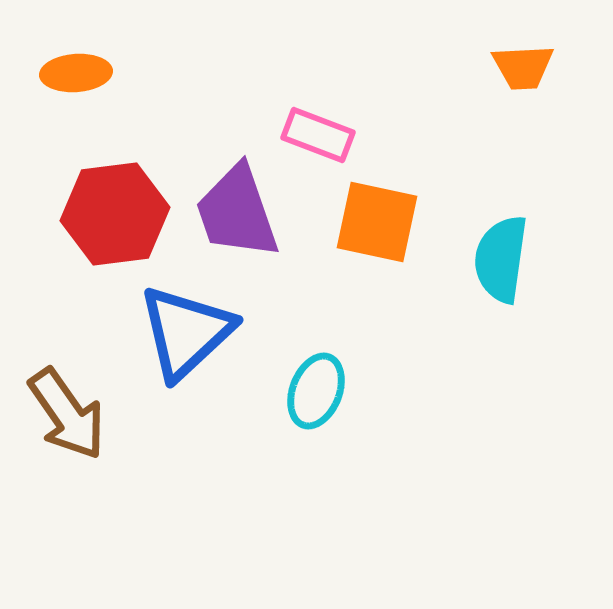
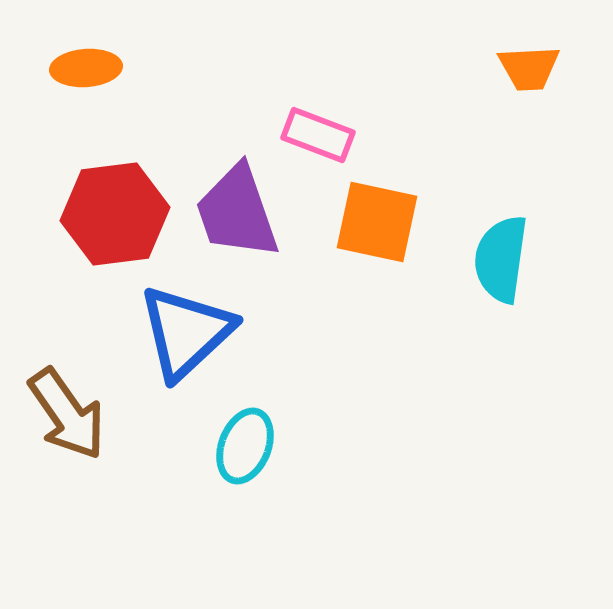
orange trapezoid: moved 6 px right, 1 px down
orange ellipse: moved 10 px right, 5 px up
cyan ellipse: moved 71 px left, 55 px down
